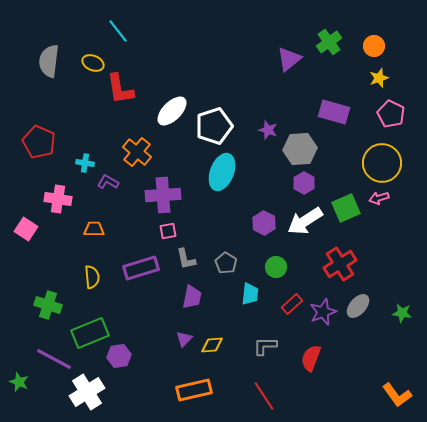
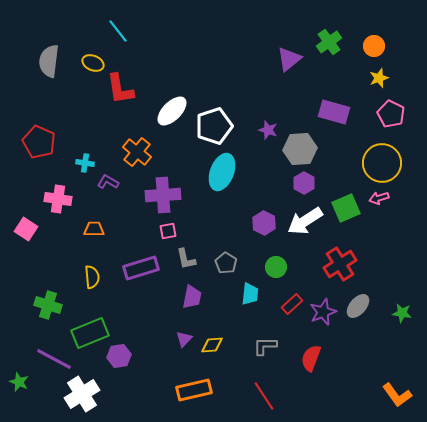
white cross at (87, 392): moved 5 px left, 2 px down
